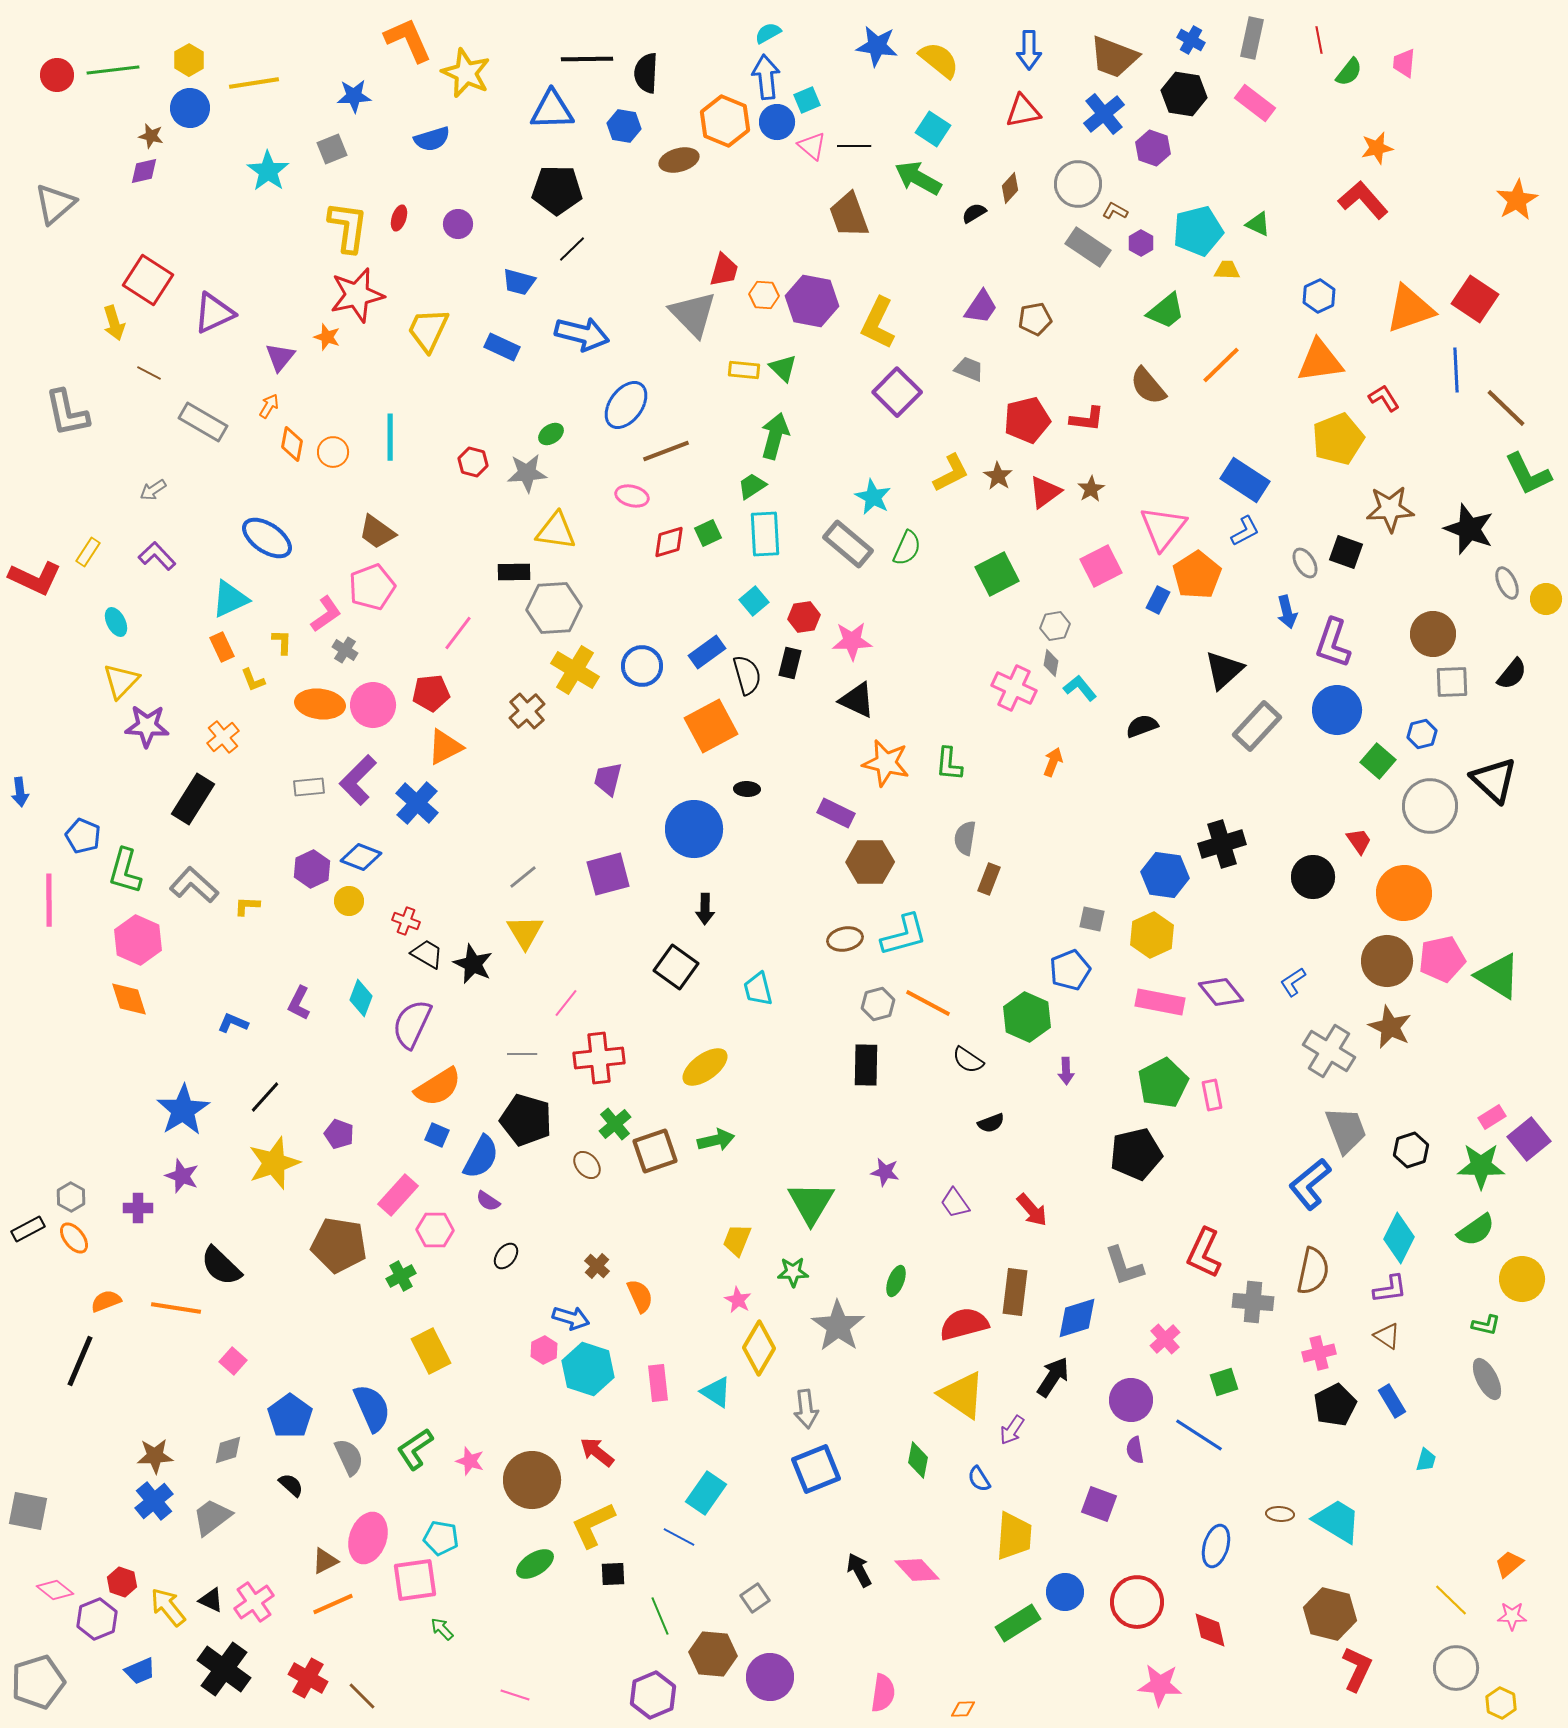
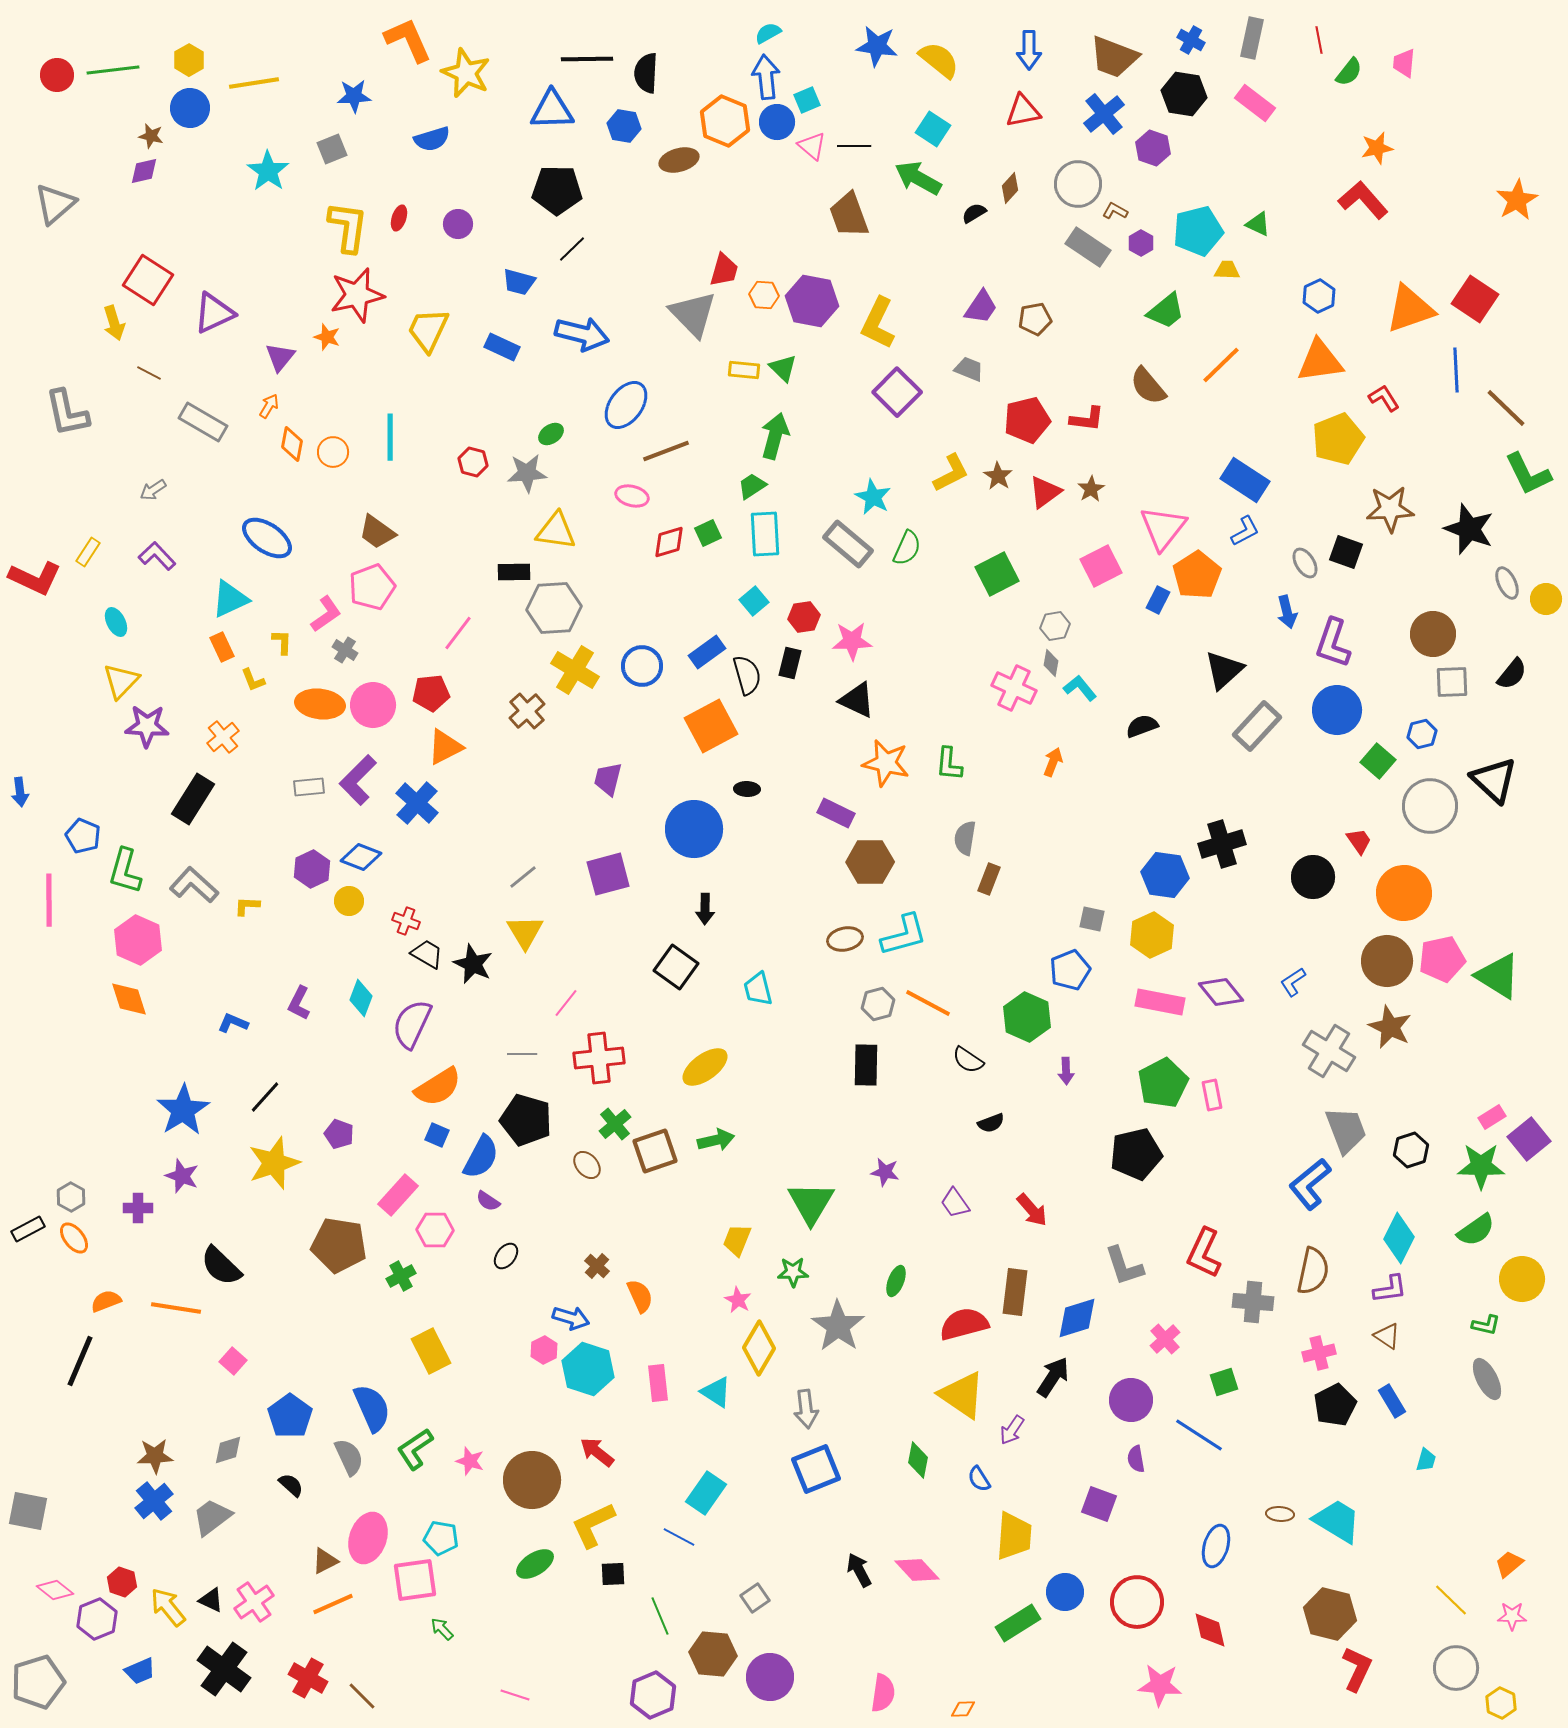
purple semicircle at (1135, 1450): moved 1 px right, 9 px down
